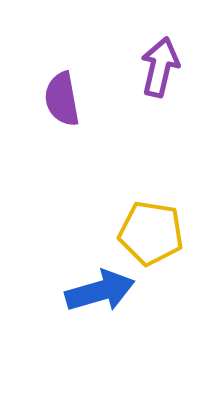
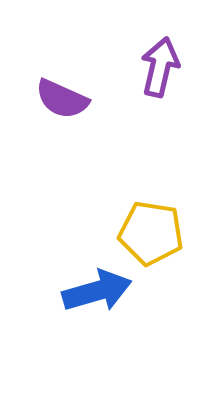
purple semicircle: rotated 56 degrees counterclockwise
blue arrow: moved 3 px left
